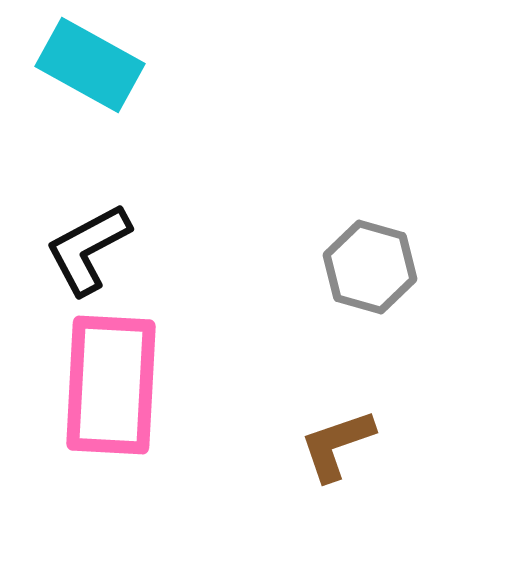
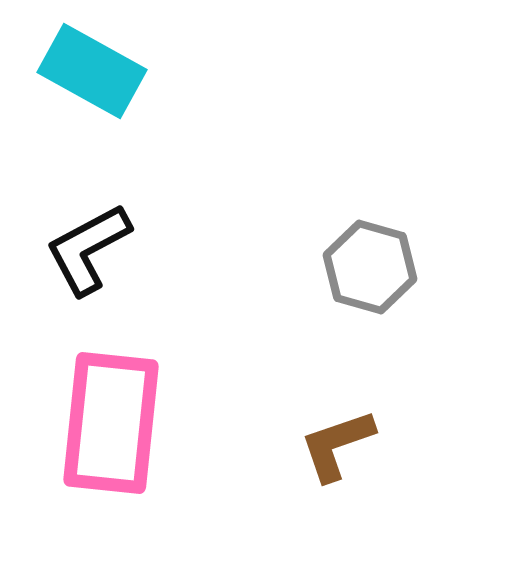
cyan rectangle: moved 2 px right, 6 px down
pink rectangle: moved 38 px down; rotated 3 degrees clockwise
